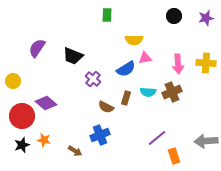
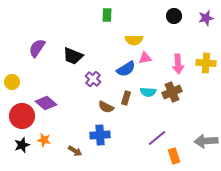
yellow circle: moved 1 px left, 1 px down
blue cross: rotated 18 degrees clockwise
